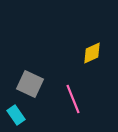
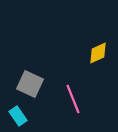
yellow diamond: moved 6 px right
cyan rectangle: moved 2 px right, 1 px down
